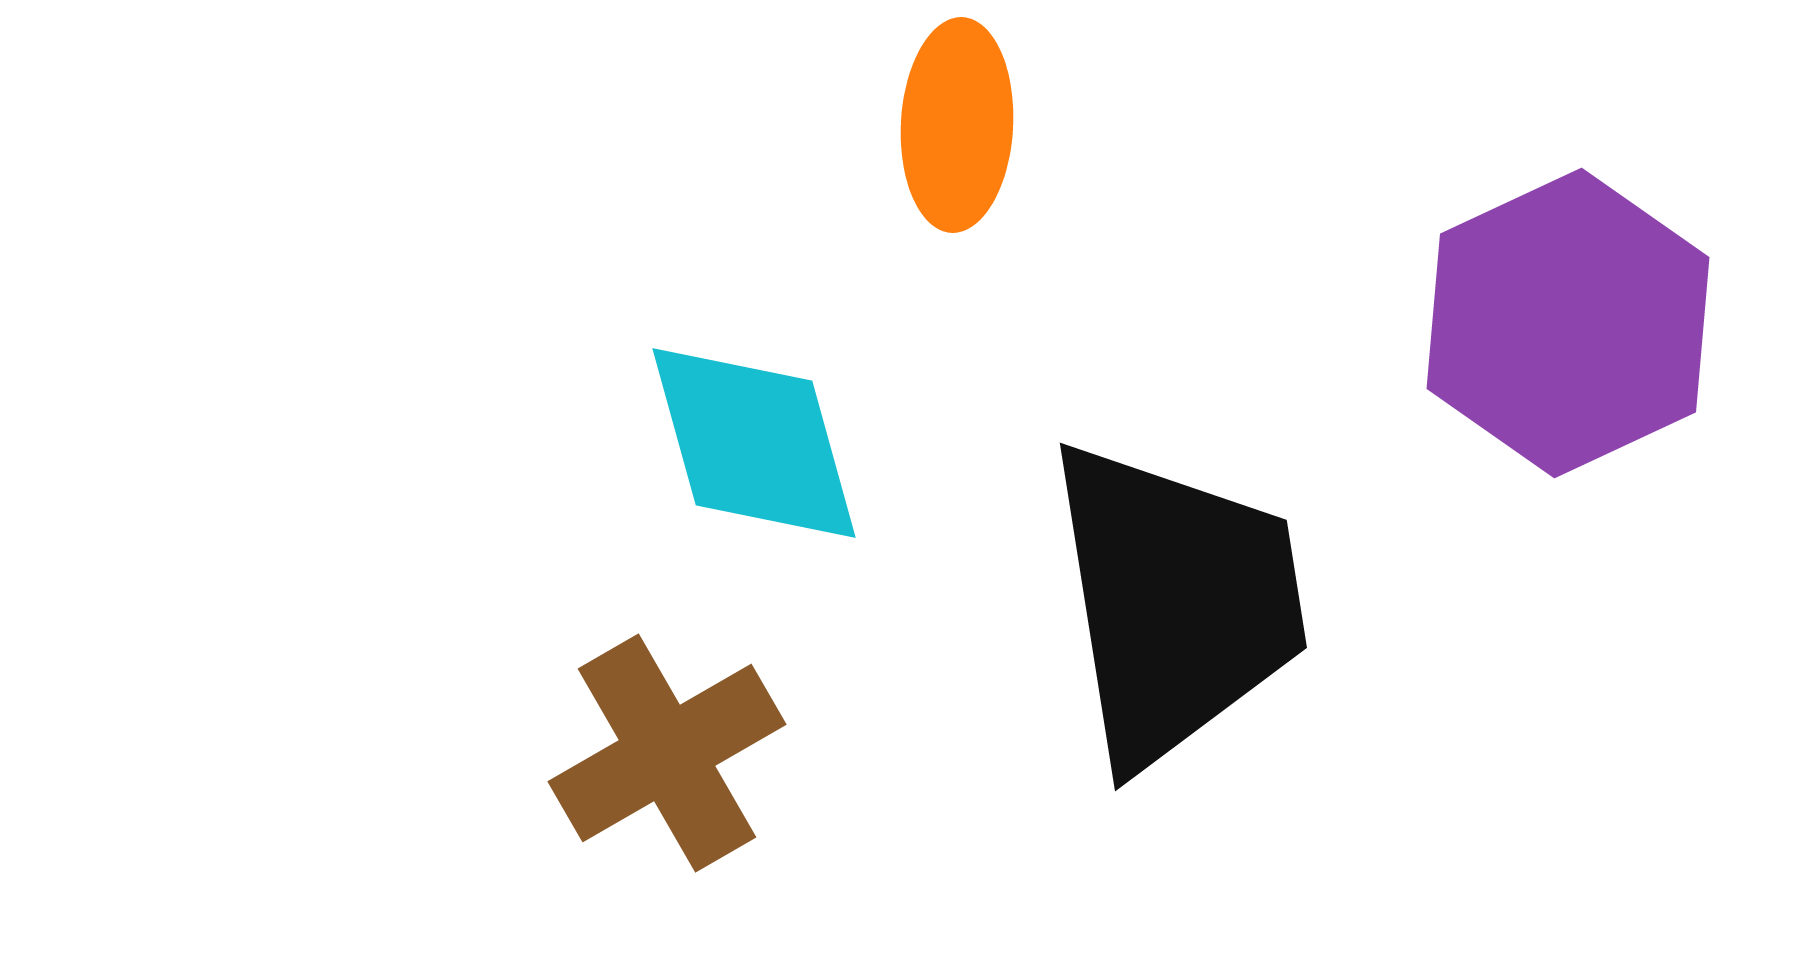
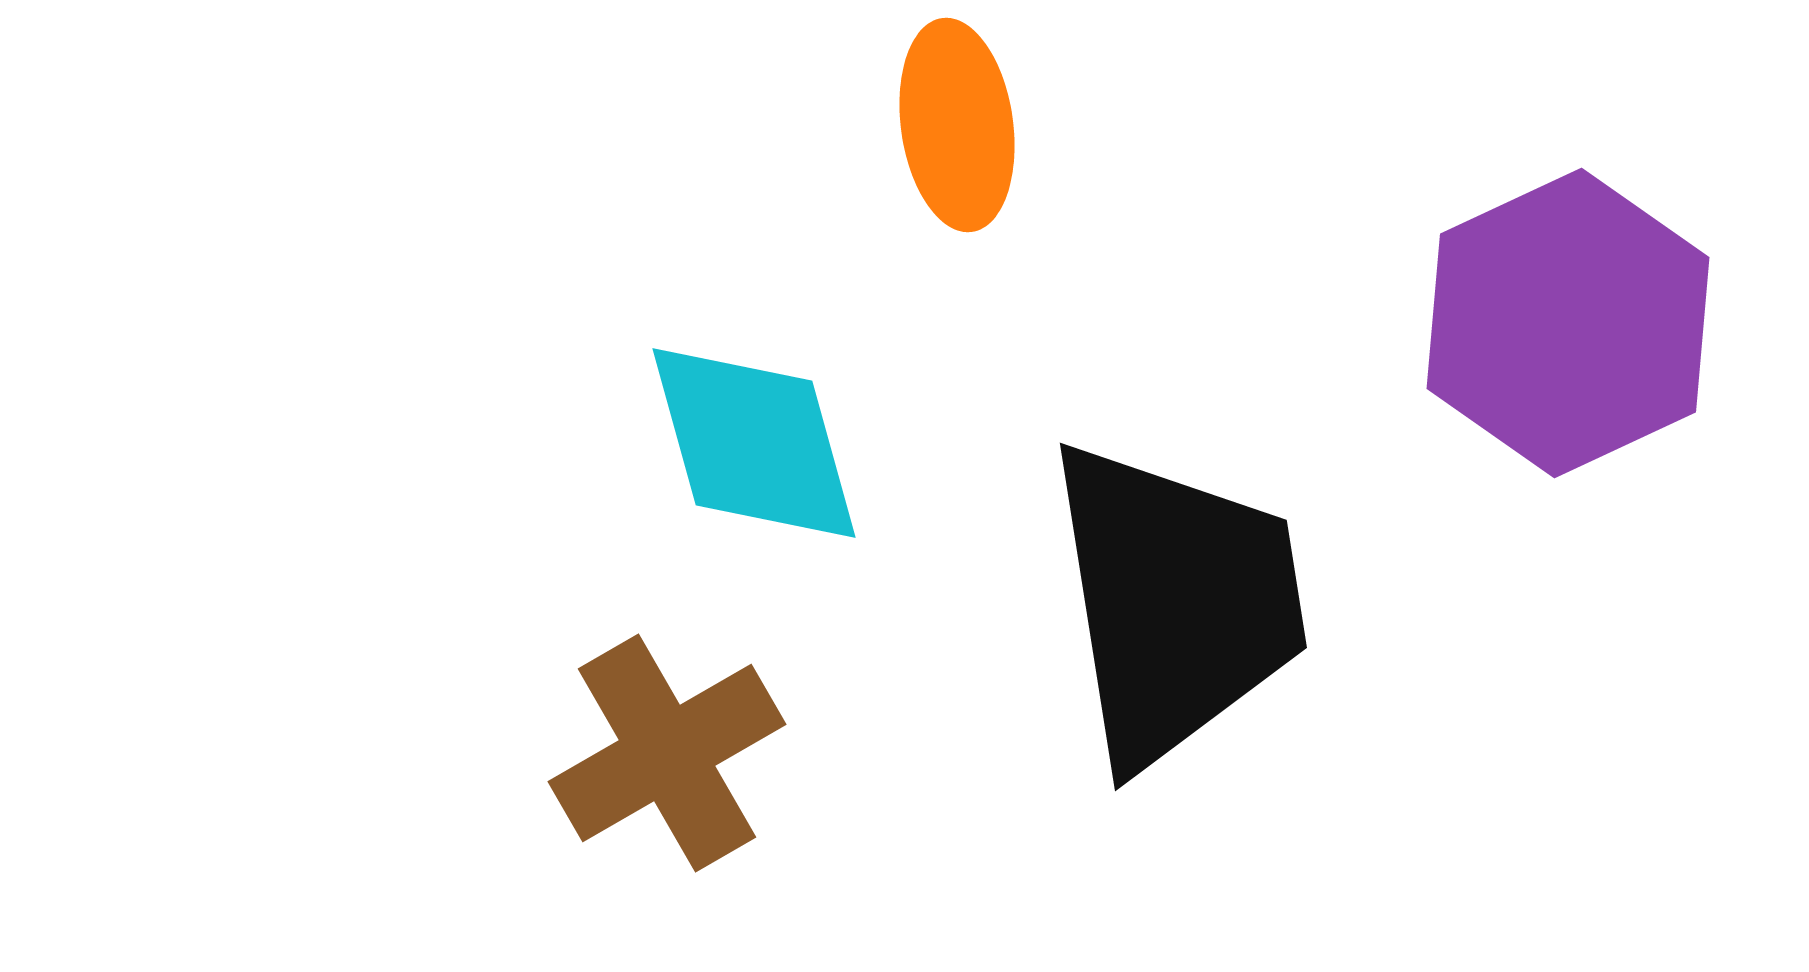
orange ellipse: rotated 11 degrees counterclockwise
